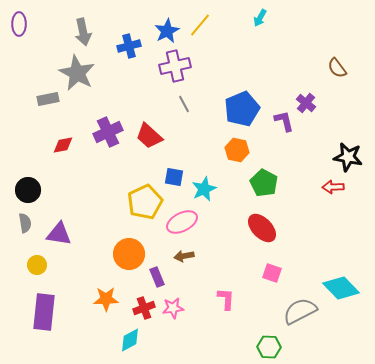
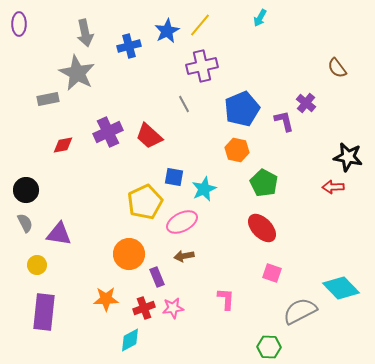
gray arrow at (83, 32): moved 2 px right, 1 px down
purple cross at (175, 66): moved 27 px right
black circle at (28, 190): moved 2 px left
gray semicircle at (25, 223): rotated 18 degrees counterclockwise
